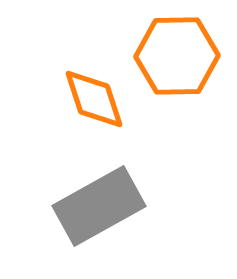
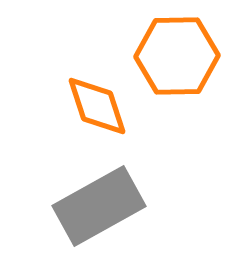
orange diamond: moved 3 px right, 7 px down
